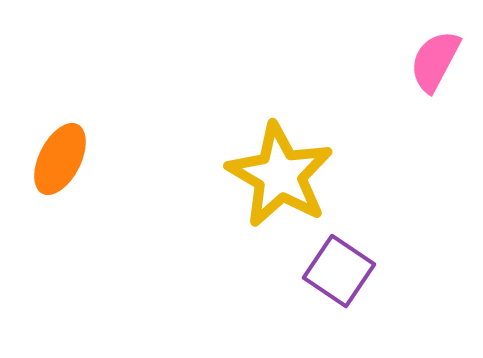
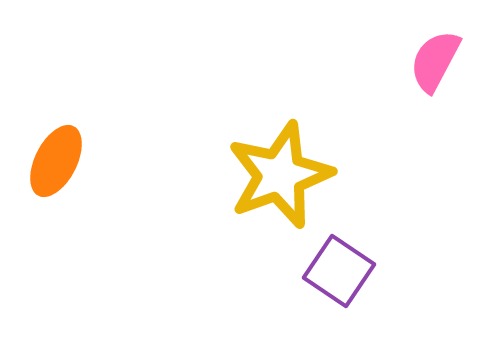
orange ellipse: moved 4 px left, 2 px down
yellow star: rotated 22 degrees clockwise
